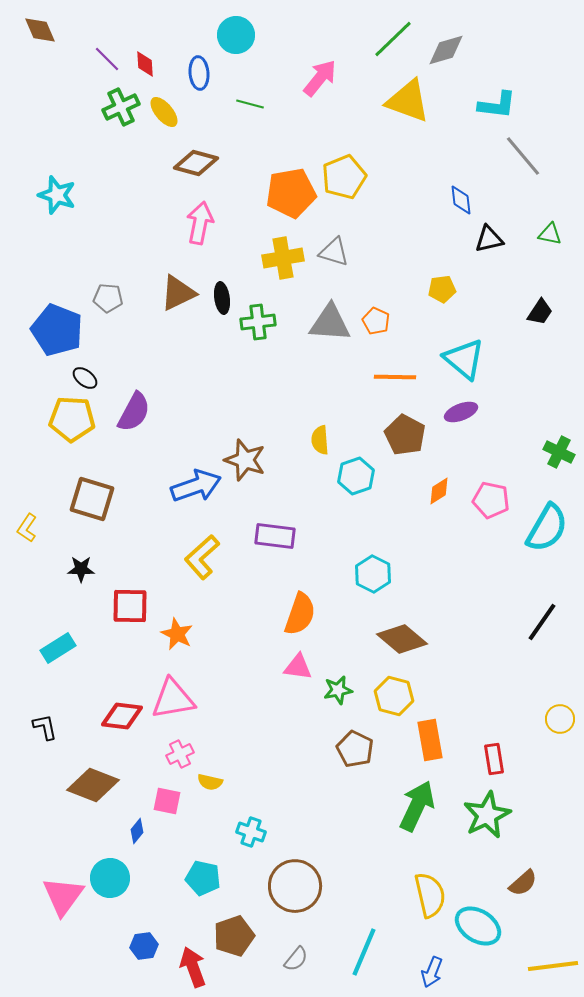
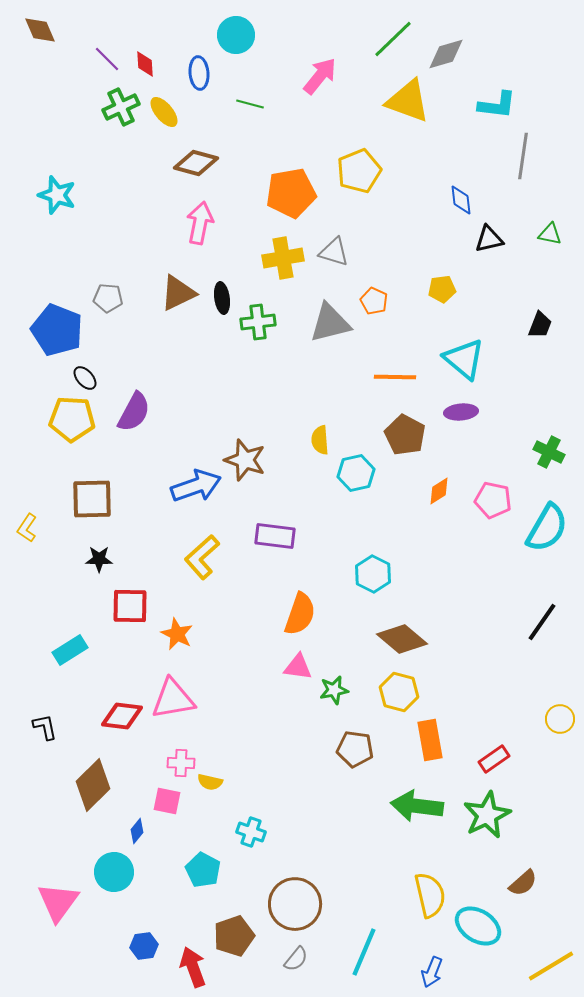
gray diamond at (446, 50): moved 4 px down
pink arrow at (320, 78): moved 2 px up
gray line at (523, 156): rotated 48 degrees clockwise
yellow pentagon at (344, 177): moved 15 px right, 6 px up
black trapezoid at (540, 312): moved 13 px down; rotated 12 degrees counterclockwise
orange pentagon at (376, 321): moved 2 px left, 20 px up
gray triangle at (330, 323): rotated 18 degrees counterclockwise
black ellipse at (85, 378): rotated 10 degrees clockwise
purple ellipse at (461, 412): rotated 16 degrees clockwise
green cross at (559, 452): moved 10 px left
cyan hexagon at (356, 476): moved 3 px up; rotated 6 degrees clockwise
brown square at (92, 499): rotated 18 degrees counterclockwise
pink pentagon at (491, 500): moved 2 px right
black star at (81, 569): moved 18 px right, 10 px up
cyan rectangle at (58, 648): moved 12 px right, 2 px down
green star at (338, 690): moved 4 px left
yellow hexagon at (394, 696): moved 5 px right, 4 px up
brown pentagon at (355, 749): rotated 18 degrees counterclockwise
pink cross at (180, 754): moved 1 px right, 9 px down; rotated 28 degrees clockwise
red rectangle at (494, 759): rotated 64 degrees clockwise
brown diamond at (93, 785): rotated 66 degrees counterclockwise
green arrow at (417, 806): rotated 108 degrees counterclockwise
cyan circle at (110, 878): moved 4 px right, 6 px up
cyan pentagon at (203, 878): moved 8 px up; rotated 16 degrees clockwise
brown circle at (295, 886): moved 18 px down
pink triangle at (63, 896): moved 5 px left, 6 px down
yellow line at (553, 966): moved 2 px left; rotated 24 degrees counterclockwise
